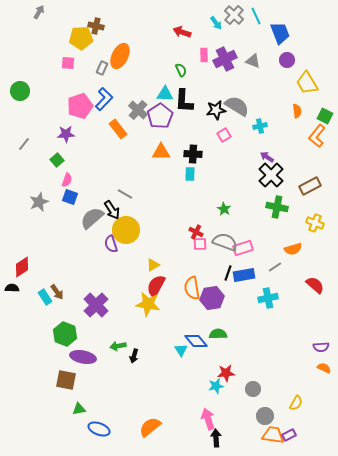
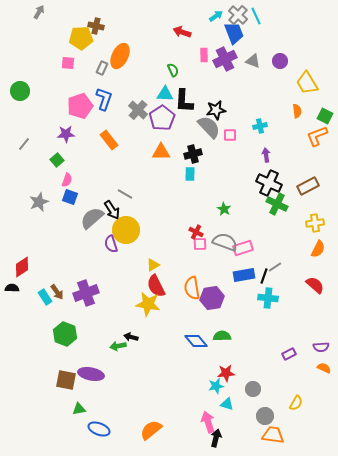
gray cross at (234, 15): moved 4 px right
cyan arrow at (216, 23): moved 7 px up; rotated 88 degrees counterclockwise
blue trapezoid at (280, 33): moved 46 px left
purple circle at (287, 60): moved 7 px left, 1 px down
green semicircle at (181, 70): moved 8 px left
blue L-shape at (104, 99): rotated 25 degrees counterclockwise
gray semicircle at (237, 106): moved 28 px left, 21 px down; rotated 15 degrees clockwise
purple pentagon at (160, 116): moved 2 px right, 2 px down
orange rectangle at (118, 129): moved 9 px left, 11 px down
pink square at (224, 135): moved 6 px right; rotated 32 degrees clockwise
orange L-shape at (317, 136): rotated 30 degrees clockwise
black cross at (193, 154): rotated 18 degrees counterclockwise
purple arrow at (267, 157): moved 1 px left, 2 px up; rotated 48 degrees clockwise
black cross at (271, 175): moved 2 px left, 8 px down; rotated 20 degrees counterclockwise
brown rectangle at (310, 186): moved 2 px left
green cross at (277, 207): moved 3 px up; rotated 15 degrees clockwise
yellow cross at (315, 223): rotated 30 degrees counterclockwise
orange semicircle at (293, 249): moved 25 px right; rotated 48 degrees counterclockwise
black line at (228, 273): moved 36 px right, 3 px down
red semicircle at (156, 286): rotated 55 degrees counterclockwise
cyan cross at (268, 298): rotated 18 degrees clockwise
purple cross at (96, 305): moved 10 px left, 12 px up; rotated 25 degrees clockwise
green semicircle at (218, 334): moved 4 px right, 2 px down
cyan triangle at (181, 350): moved 46 px right, 54 px down; rotated 40 degrees counterclockwise
black arrow at (134, 356): moved 3 px left, 19 px up; rotated 88 degrees clockwise
purple ellipse at (83, 357): moved 8 px right, 17 px down
pink arrow at (208, 419): moved 3 px down
orange semicircle at (150, 427): moved 1 px right, 3 px down
purple rectangle at (289, 435): moved 81 px up
black arrow at (216, 438): rotated 18 degrees clockwise
